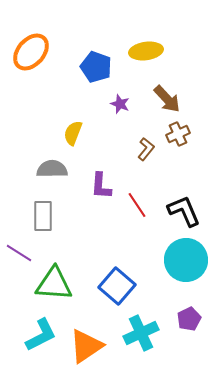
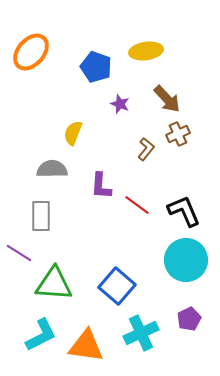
red line: rotated 20 degrees counterclockwise
gray rectangle: moved 2 px left
orange triangle: rotated 42 degrees clockwise
